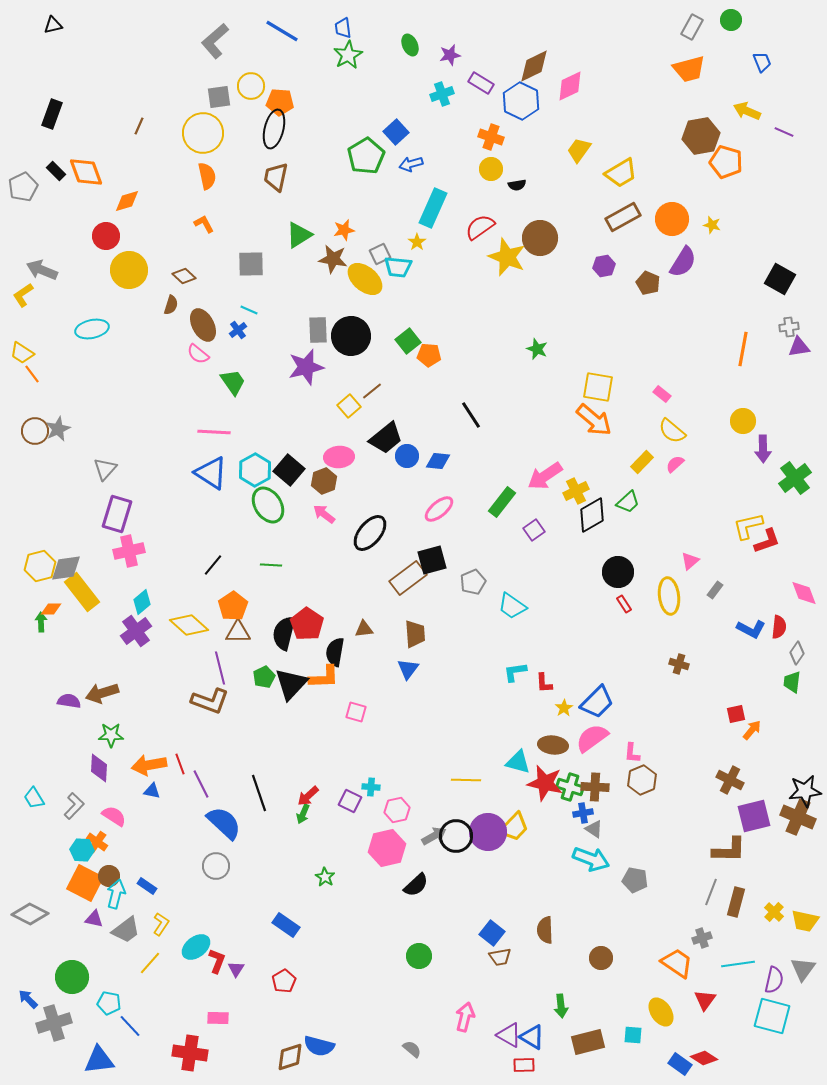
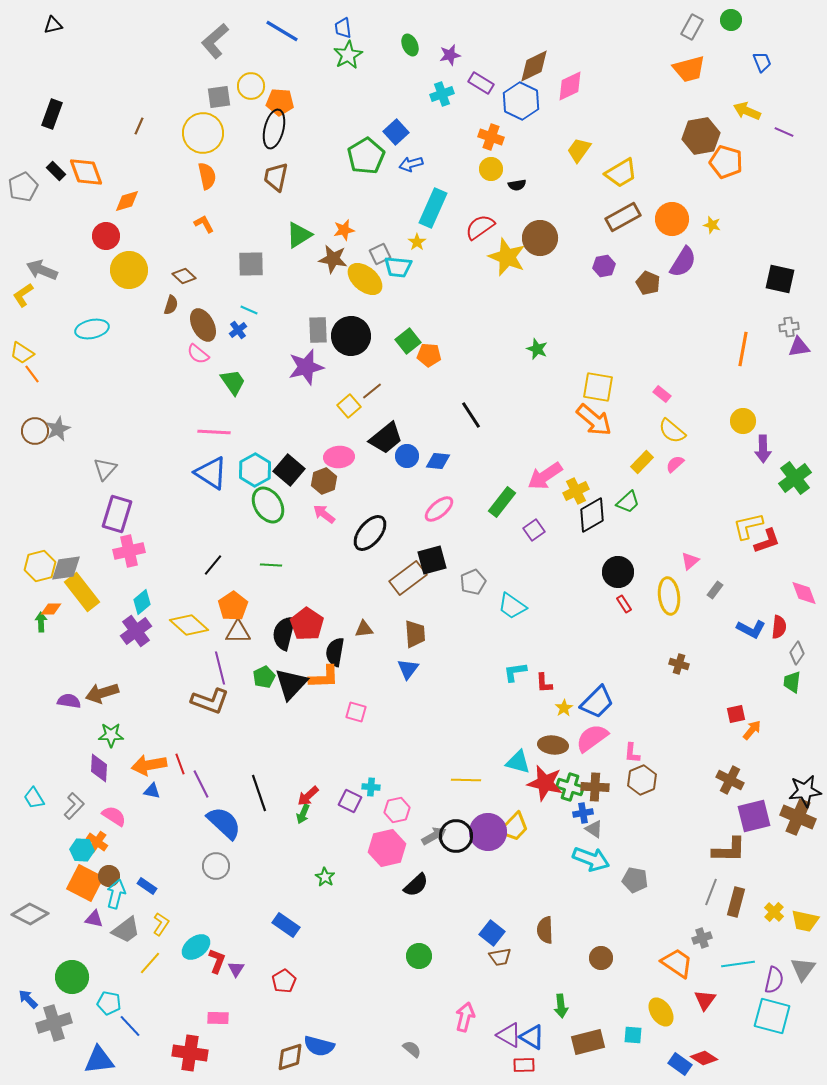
black square at (780, 279): rotated 16 degrees counterclockwise
